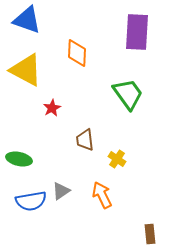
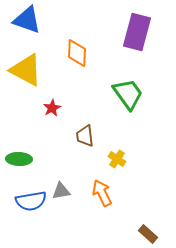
purple rectangle: rotated 12 degrees clockwise
brown trapezoid: moved 4 px up
green ellipse: rotated 10 degrees counterclockwise
gray triangle: rotated 24 degrees clockwise
orange arrow: moved 2 px up
brown rectangle: moved 2 px left; rotated 42 degrees counterclockwise
